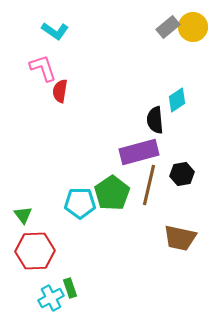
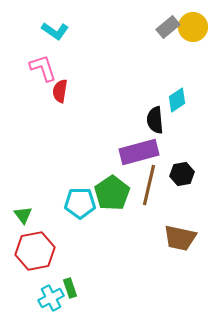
red hexagon: rotated 9 degrees counterclockwise
